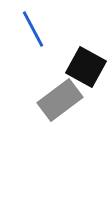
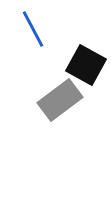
black square: moved 2 px up
